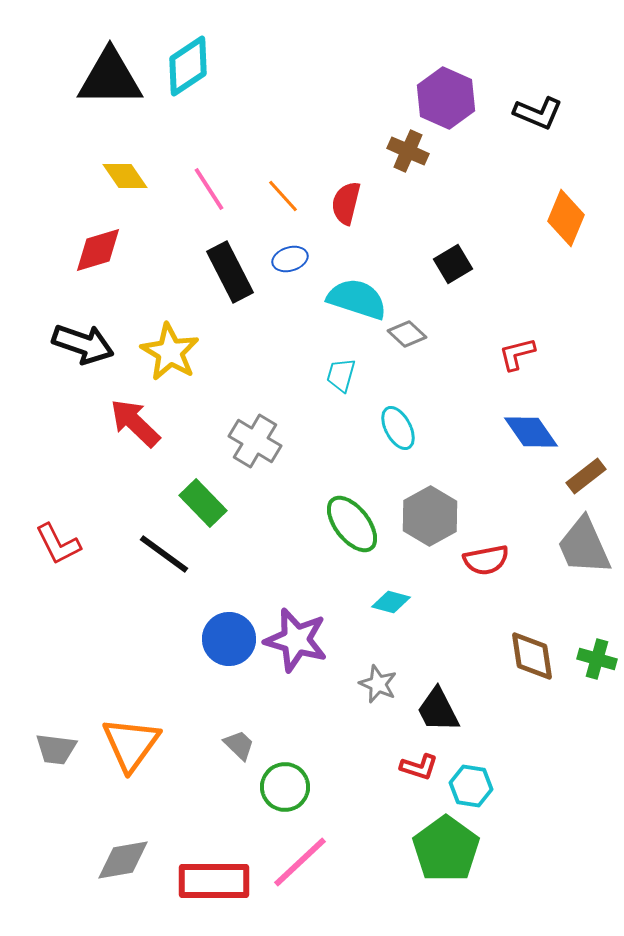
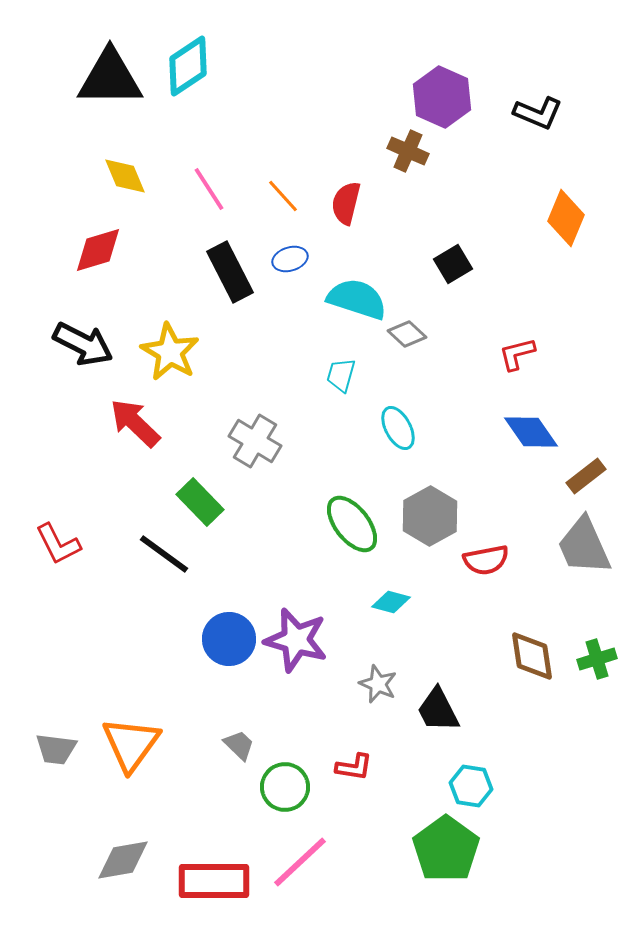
purple hexagon at (446, 98): moved 4 px left, 1 px up
yellow diamond at (125, 176): rotated 12 degrees clockwise
black arrow at (83, 344): rotated 8 degrees clockwise
green rectangle at (203, 503): moved 3 px left, 1 px up
green cross at (597, 659): rotated 33 degrees counterclockwise
red L-shape at (419, 767): moved 65 px left; rotated 9 degrees counterclockwise
